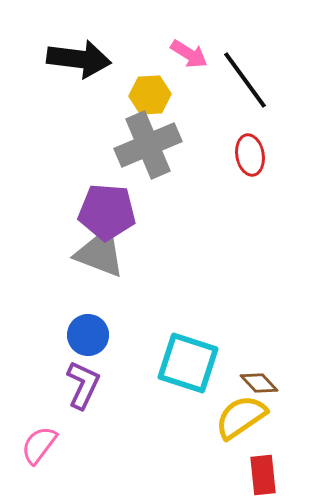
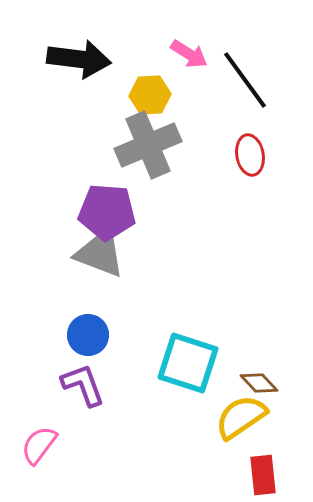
purple L-shape: rotated 45 degrees counterclockwise
